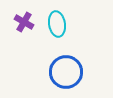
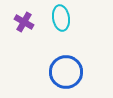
cyan ellipse: moved 4 px right, 6 px up
